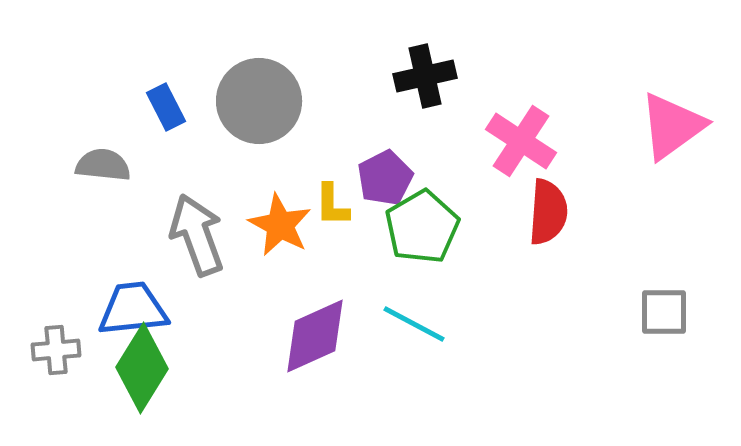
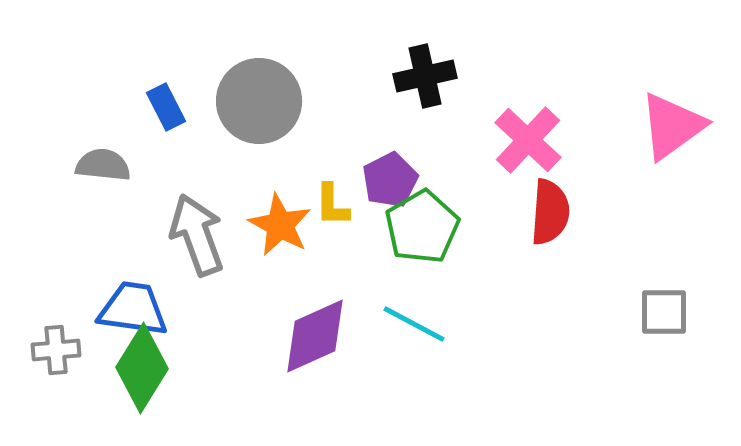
pink cross: moved 7 px right, 1 px up; rotated 10 degrees clockwise
purple pentagon: moved 5 px right, 2 px down
red semicircle: moved 2 px right
blue trapezoid: rotated 14 degrees clockwise
